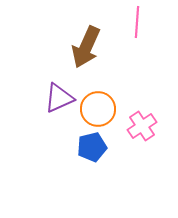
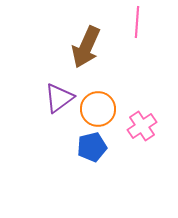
purple triangle: rotated 12 degrees counterclockwise
